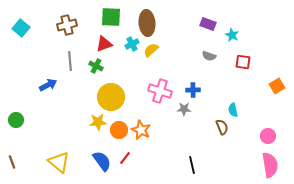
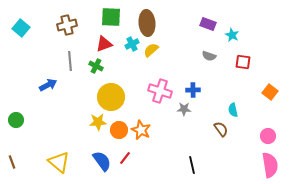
orange square: moved 7 px left, 6 px down; rotated 21 degrees counterclockwise
brown semicircle: moved 1 px left, 2 px down; rotated 14 degrees counterclockwise
